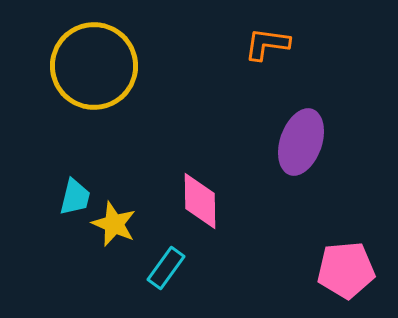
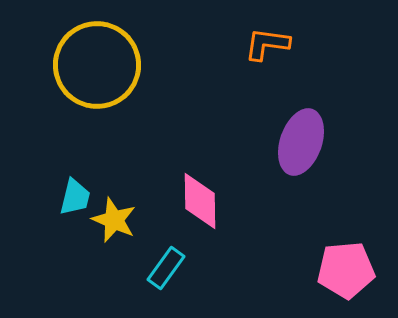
yellow circle: moved 3 px right, 1 px up
yellow star: moved 4 px up
